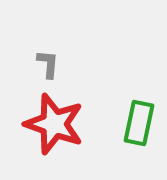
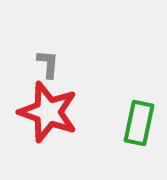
red star: moved 6 px left, 12 px up
